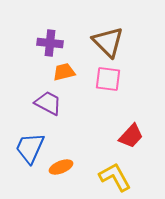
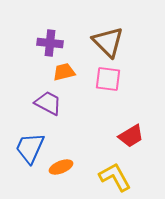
red trapezoid: rotated 16 degrees clockwise
